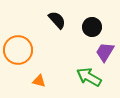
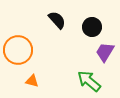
green arrow: moved 4 px down; rotated 10 degrees clockwise
orange triangle: moved 7 px left
